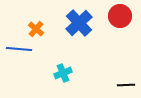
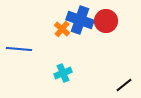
red circle: moved 14 px left, 5 px down
blue cross: moved 1 px right, 3 px up; rotated 28 degrees counterclockwise
orange cross: moved 26 px right
black line: moved 2 px left; rotated 36 degrees counterclockwise
